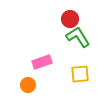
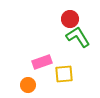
yellow square: moved 16 px left
